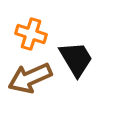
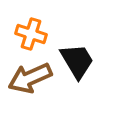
black trapezoid: moved 1 px right, 2 px down
